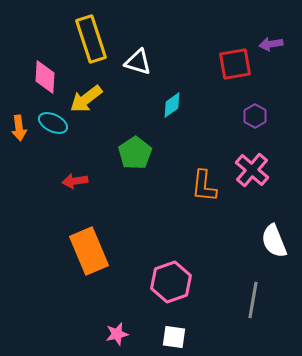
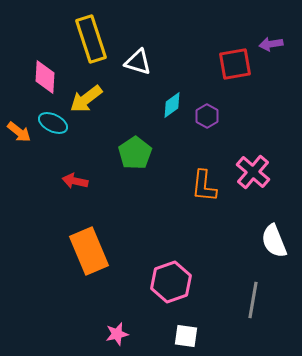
purple hexagon: moved 48 px left
orange arrow: moved 4 px down; rotated 45 degrees counterclockwise
pink cross: moved 1 px right, 2 px down
red arrow: rotated 20 degrees clockwise
white square: moved 12 px right, 1 px up
